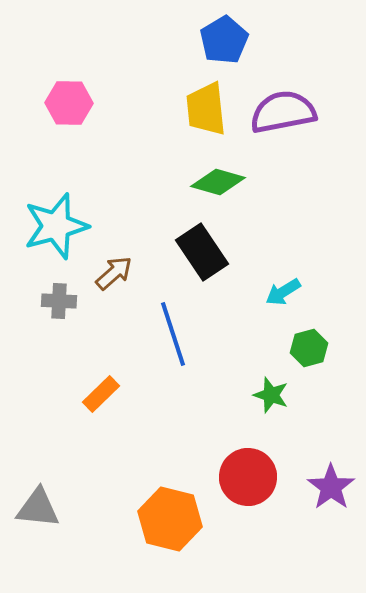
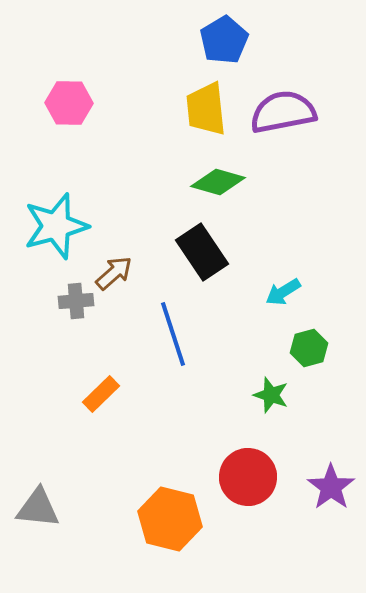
gray cross: moved 17 px right; rotated 8 degrees counterclockwise
